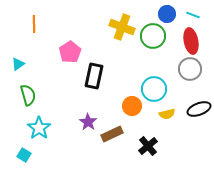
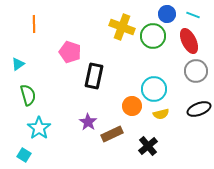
red ellipse: moved 2 px left; rotated 15 degrees counterclockwise
pink pentagon: rotated 20 degrees counterclockwise
gray circle: moved 6 px right, 2 px down
yellow semicircle: moved 6 px left
